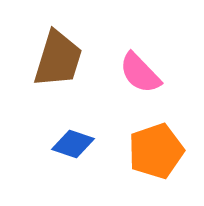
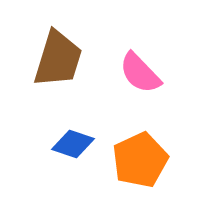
orange pentagon: moved 16 px left, 9 px down; rotated 6 degrees counterclockwise
